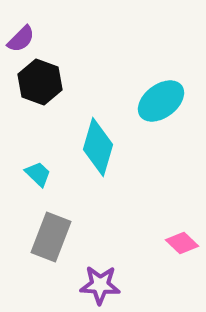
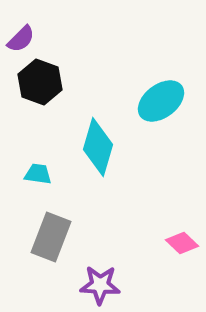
cyan trapezoid: rotated 36 degrees counterclockwise
